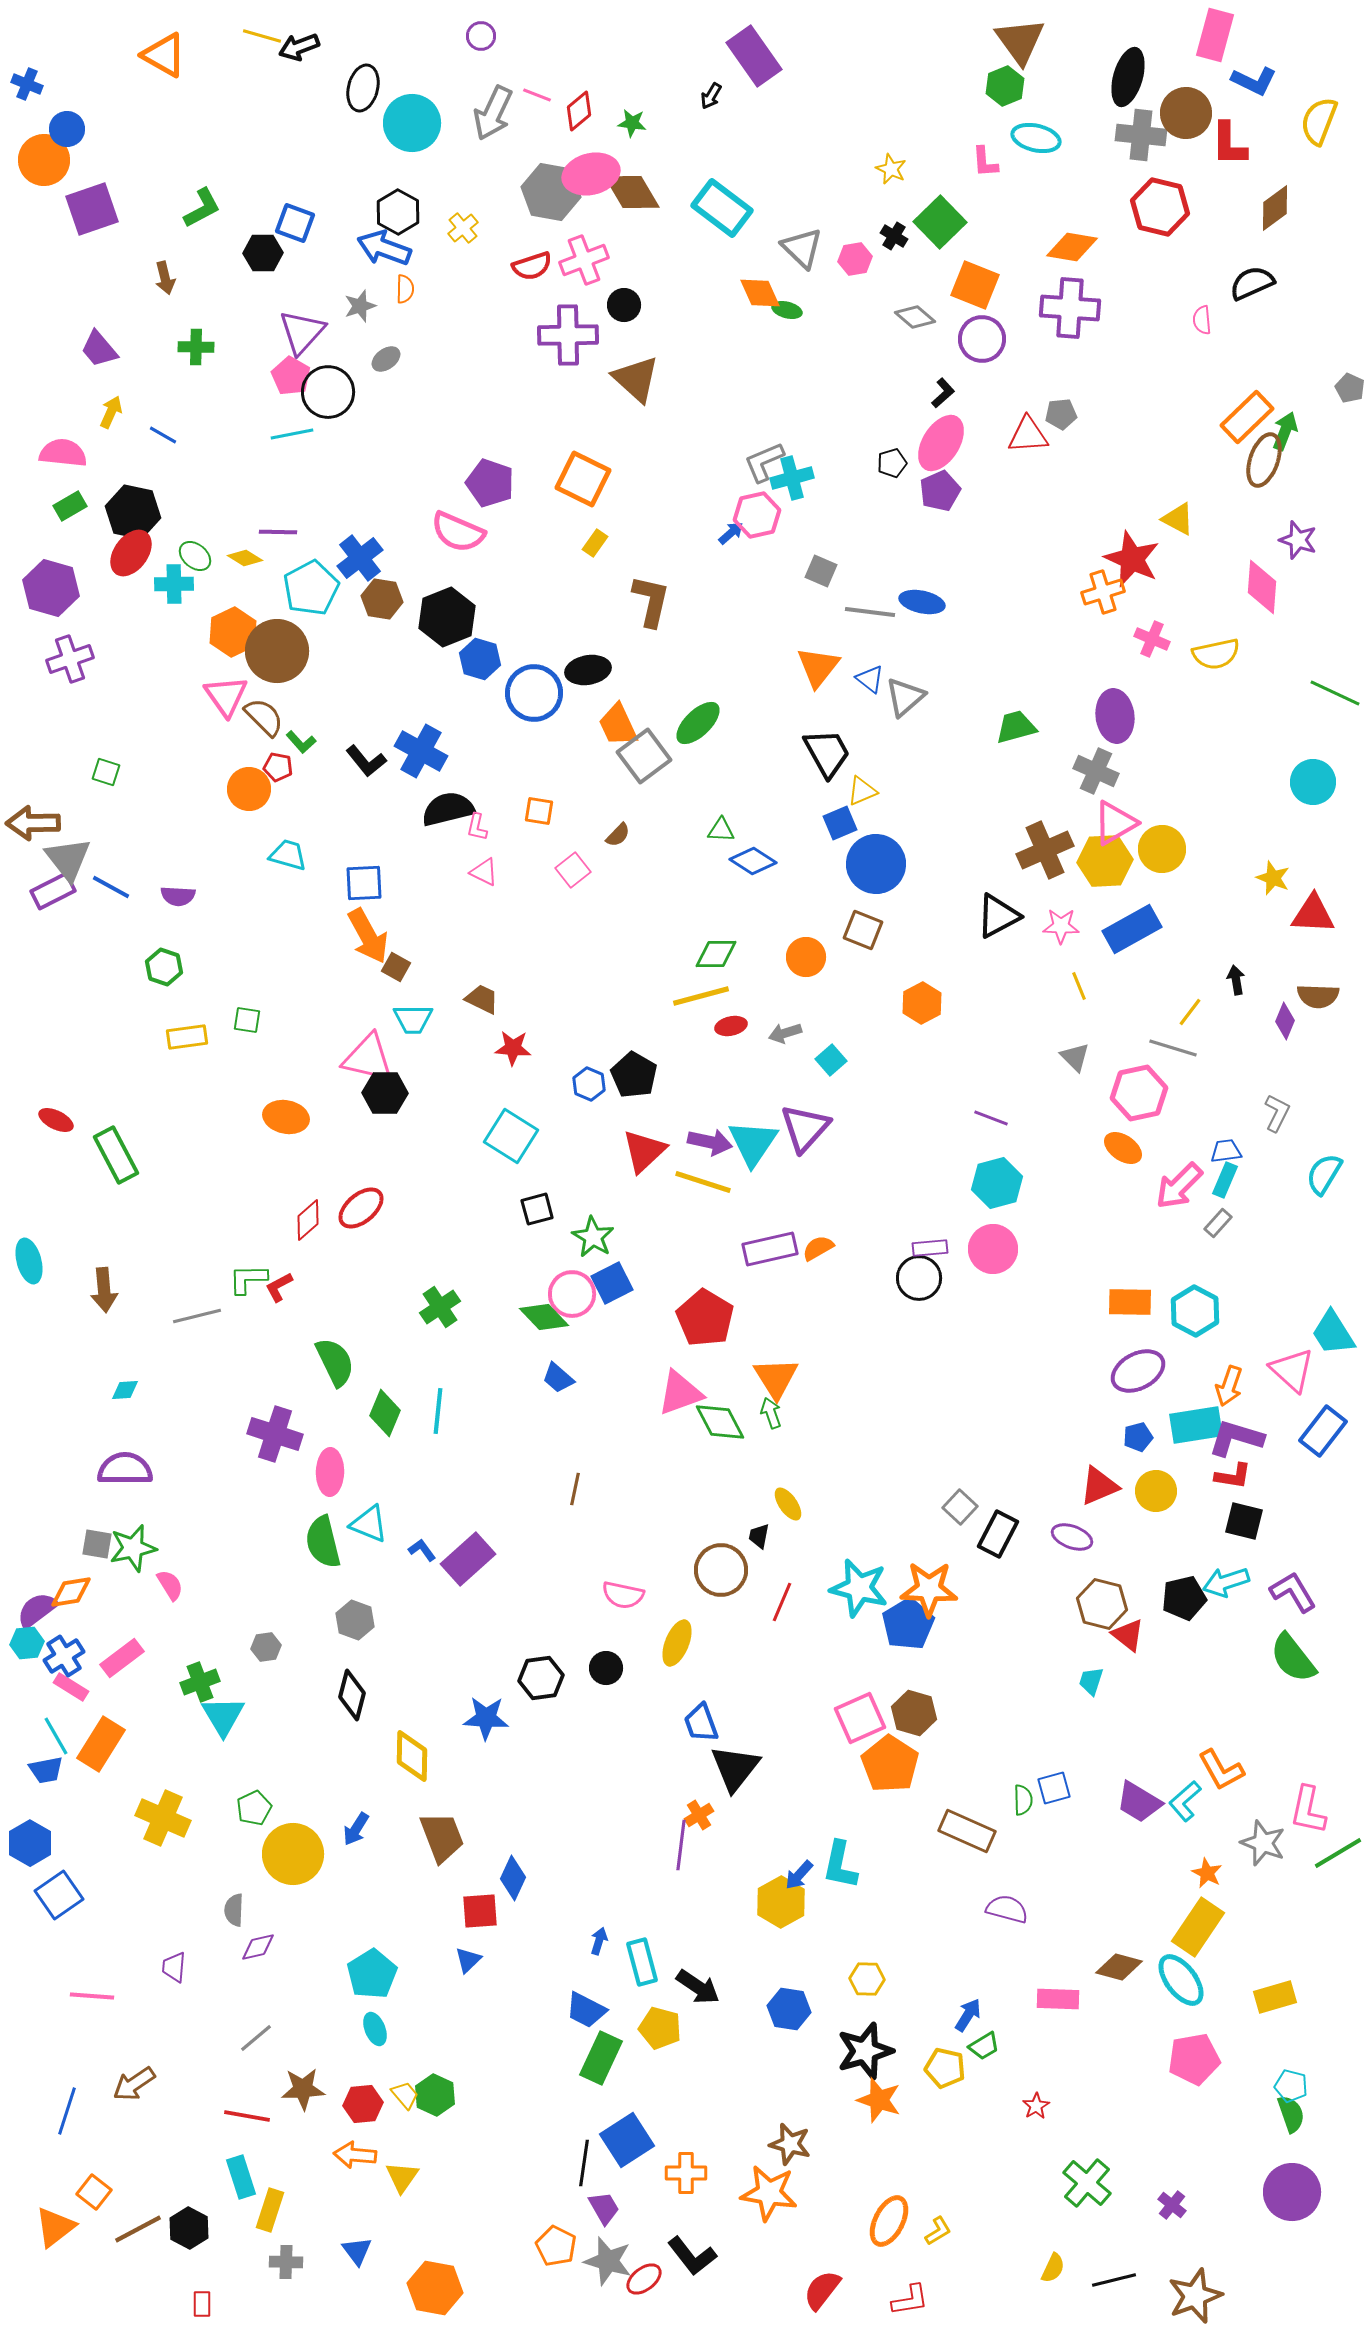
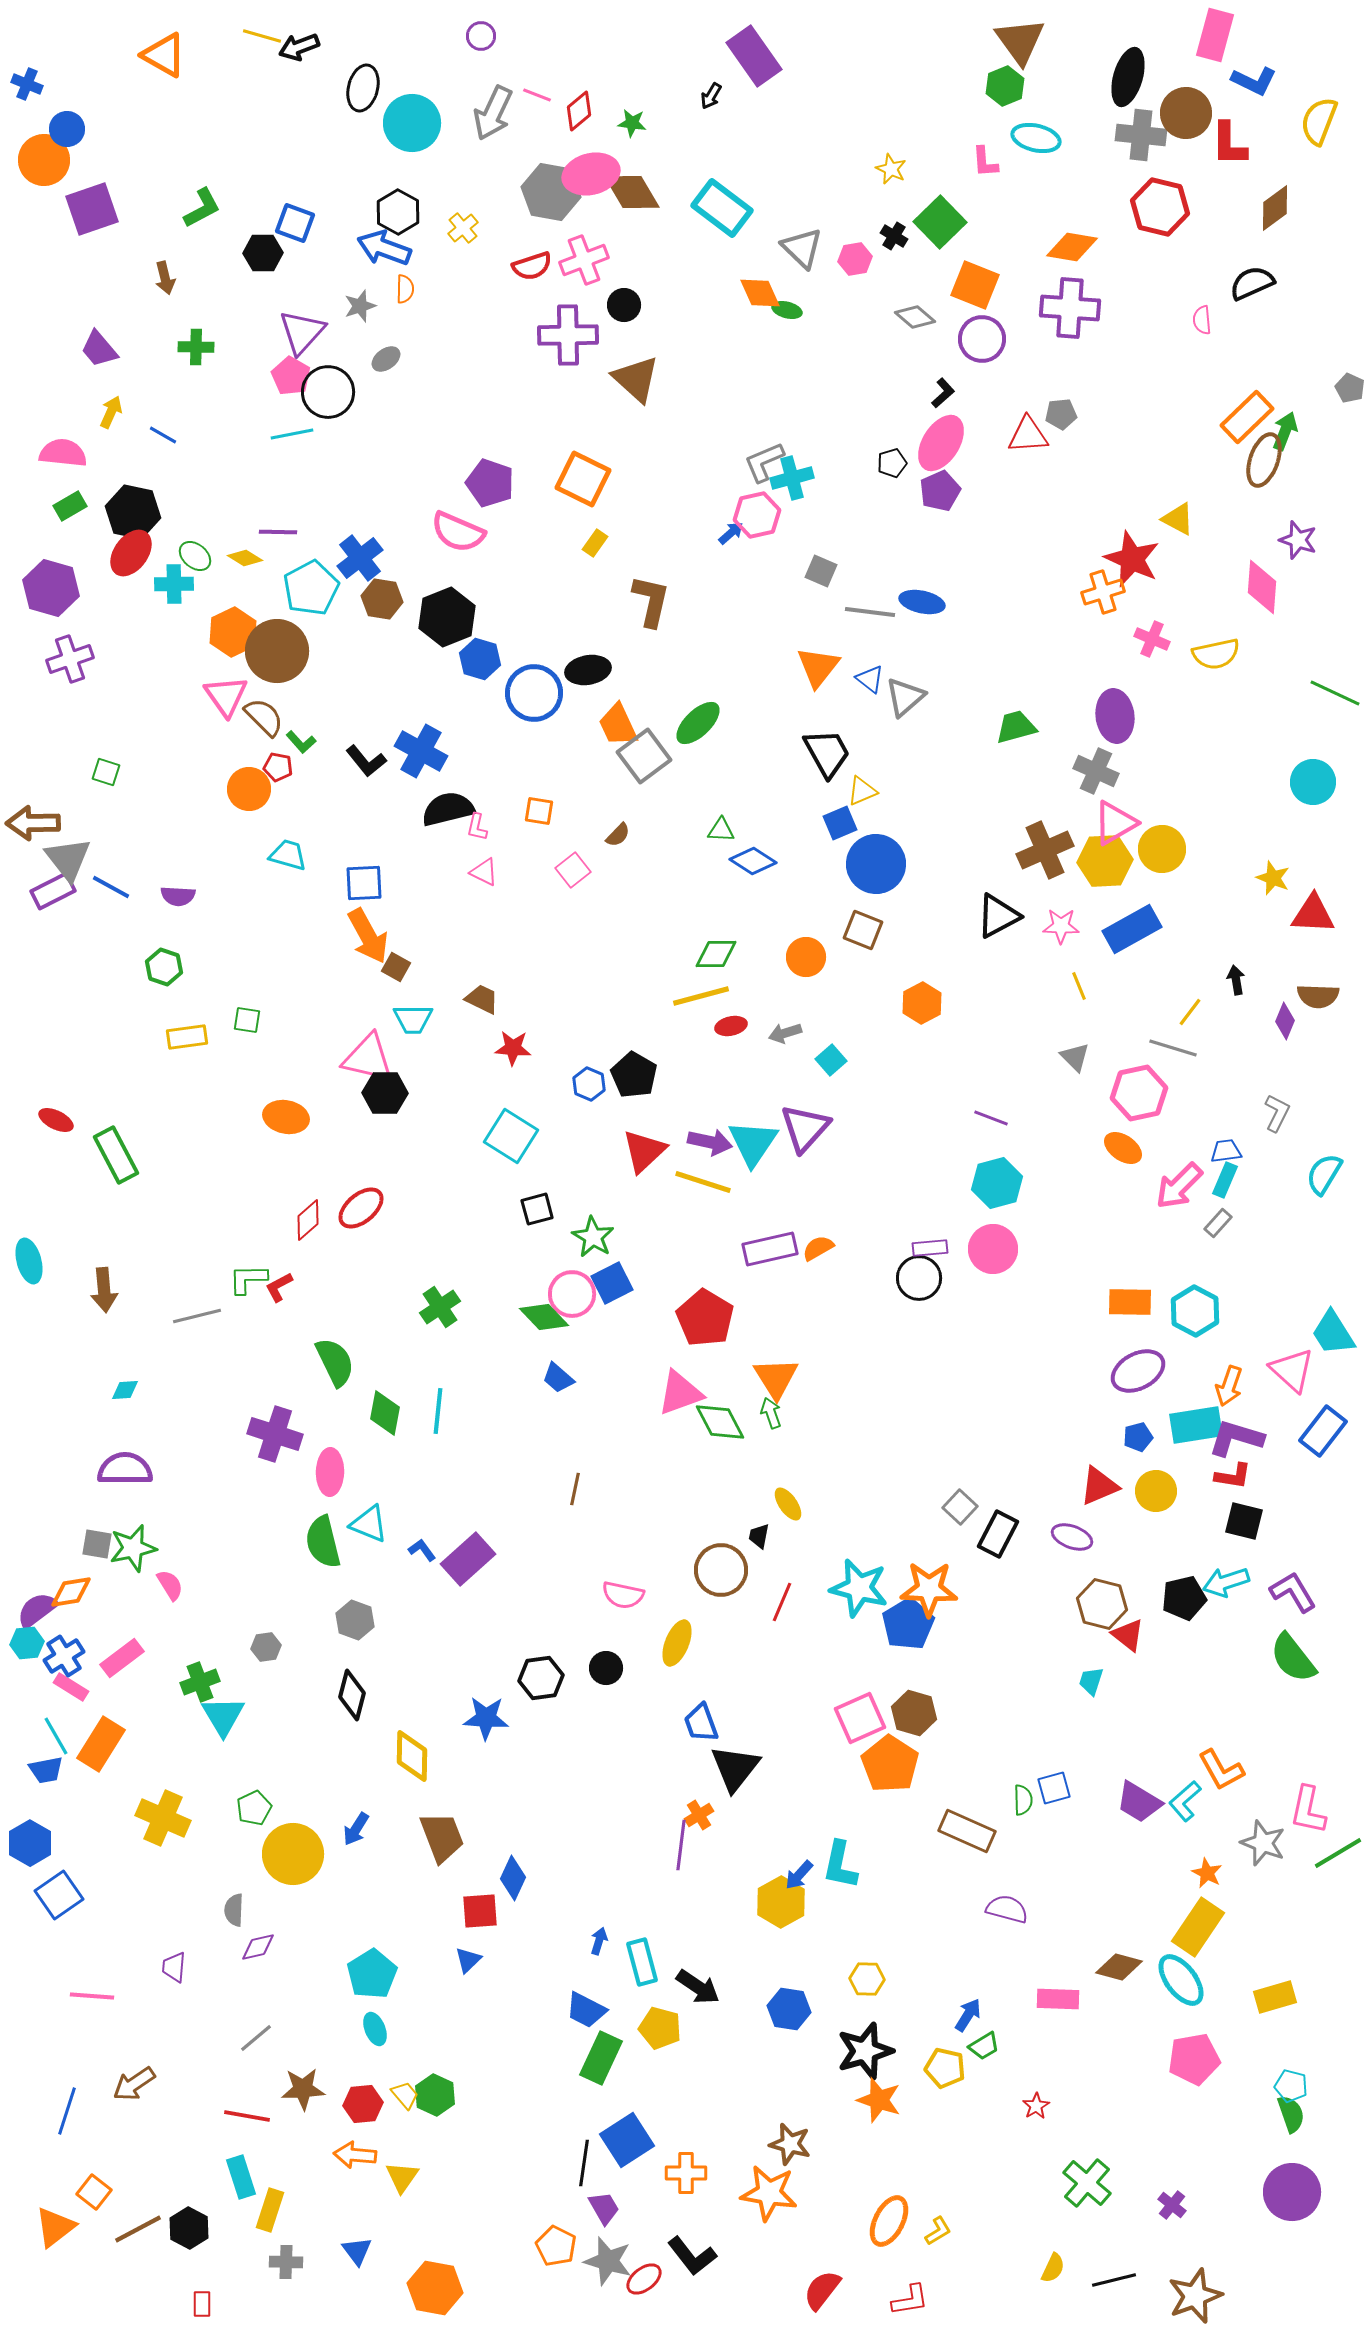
green diamond at (385, 1413): rotated 12 degrees counterclockwise
